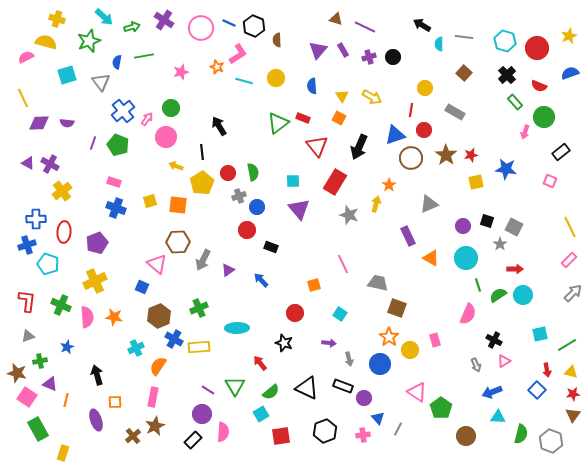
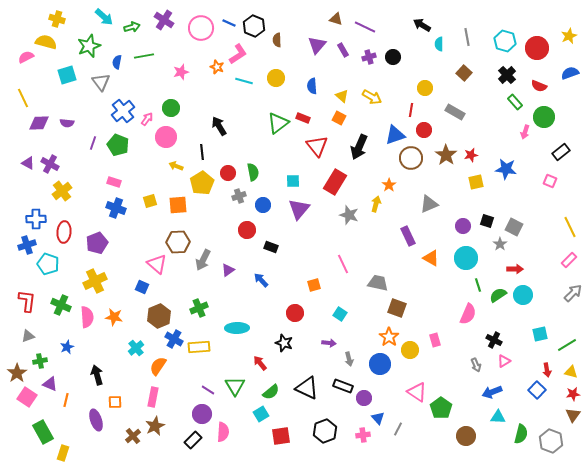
gray line at (464, 37): moved 3 px right; rotated 72 degrees clockwise
green star at (89, 41): moved 5 px down
purple triangle at (318, 50): moved 1 px left, 5 px up
yellow triangle at (342, 96): rotated 16 degrees counterclockwise
orange square at (178, 205): rotated 12 degrees counterclockwise
blue circle at (257, 207): moved 6 px right, 2 px up
purple triangle at (299, 209): rotated 20 degrees clockwise
cyan cross at (136, 348): rotated 14 degrees counterclockwise
brown star at (17, 373): rotated 24 degrees clockwise
green rectangle at (38, 429): moved 5 px right, 3 px down
